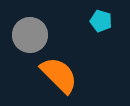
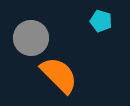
gray circle: moved 1 px right, 3 px down
